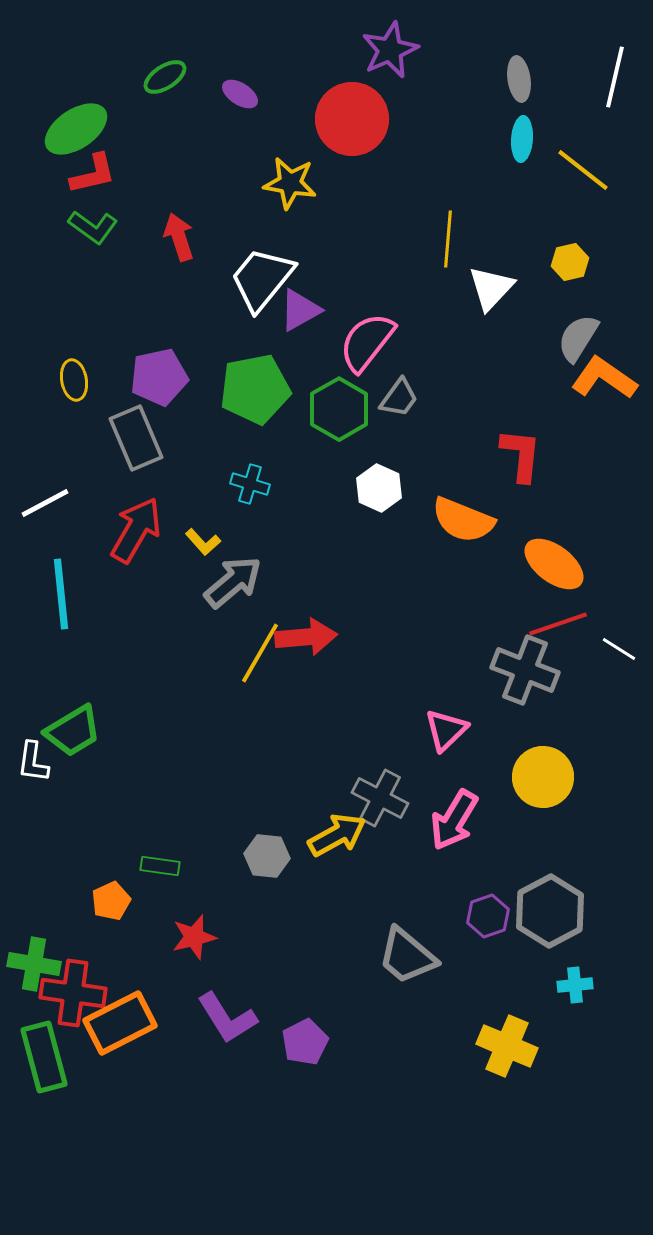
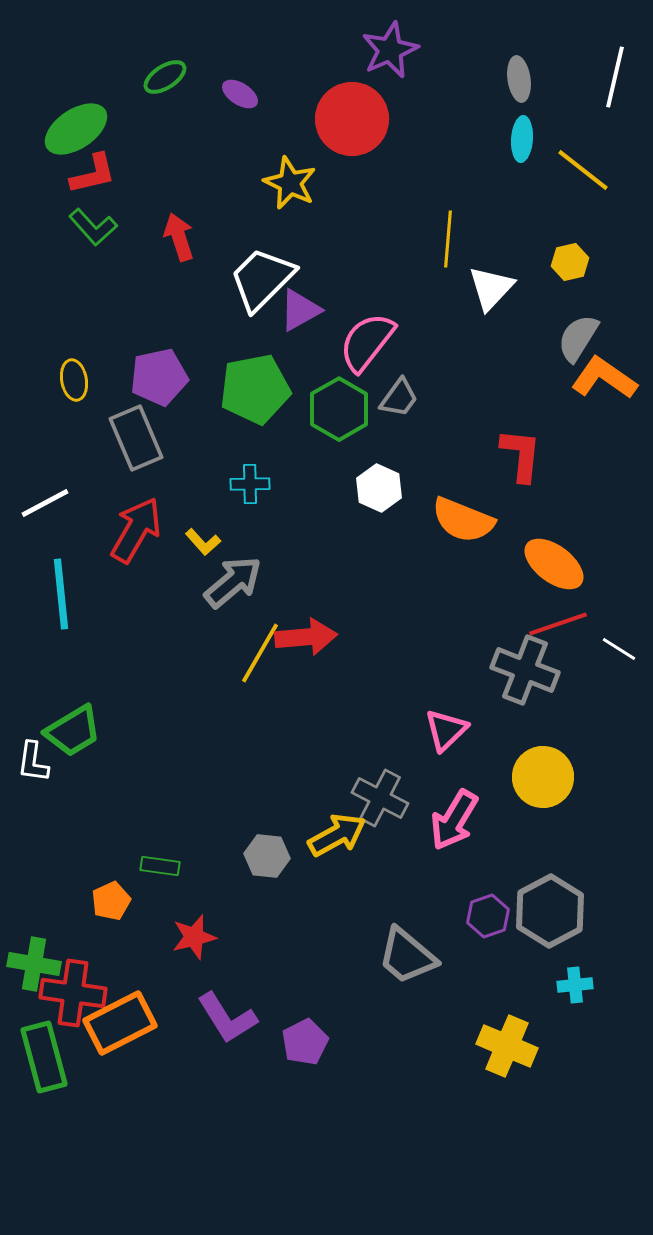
yellow star at (290, 183): rotated 16 degrees clockwise
green L-shape at (93, 227): rotated 12 degrees clockwise
white trapezoid at (262, 279): rotated 6 degrees clockwise
cyan cross at (250, 484): rotated 18 degrees counterclockwise
